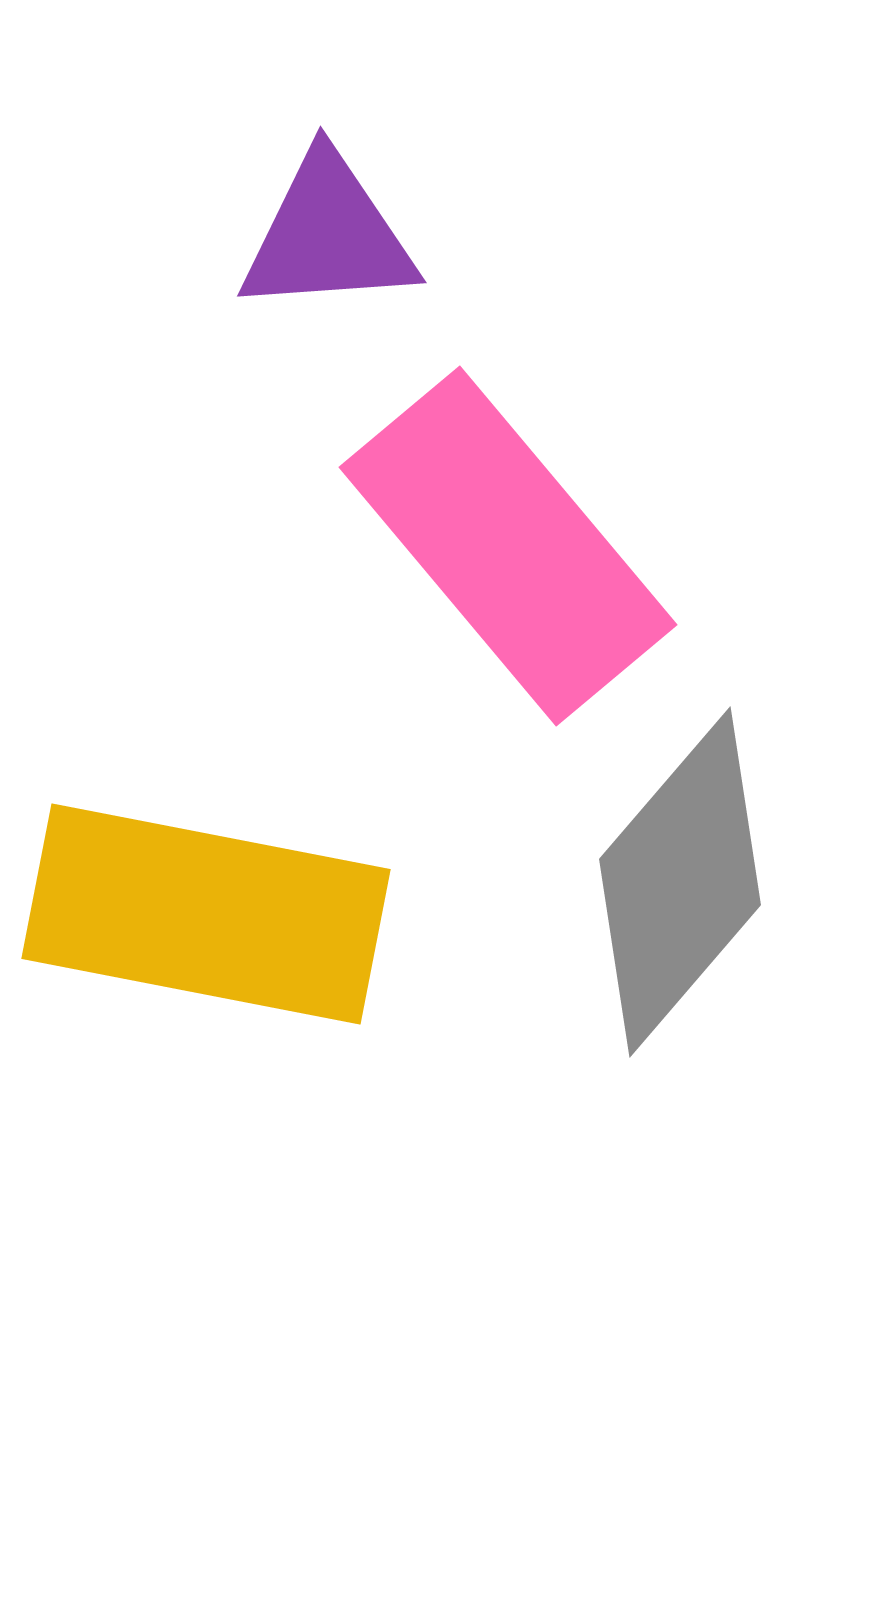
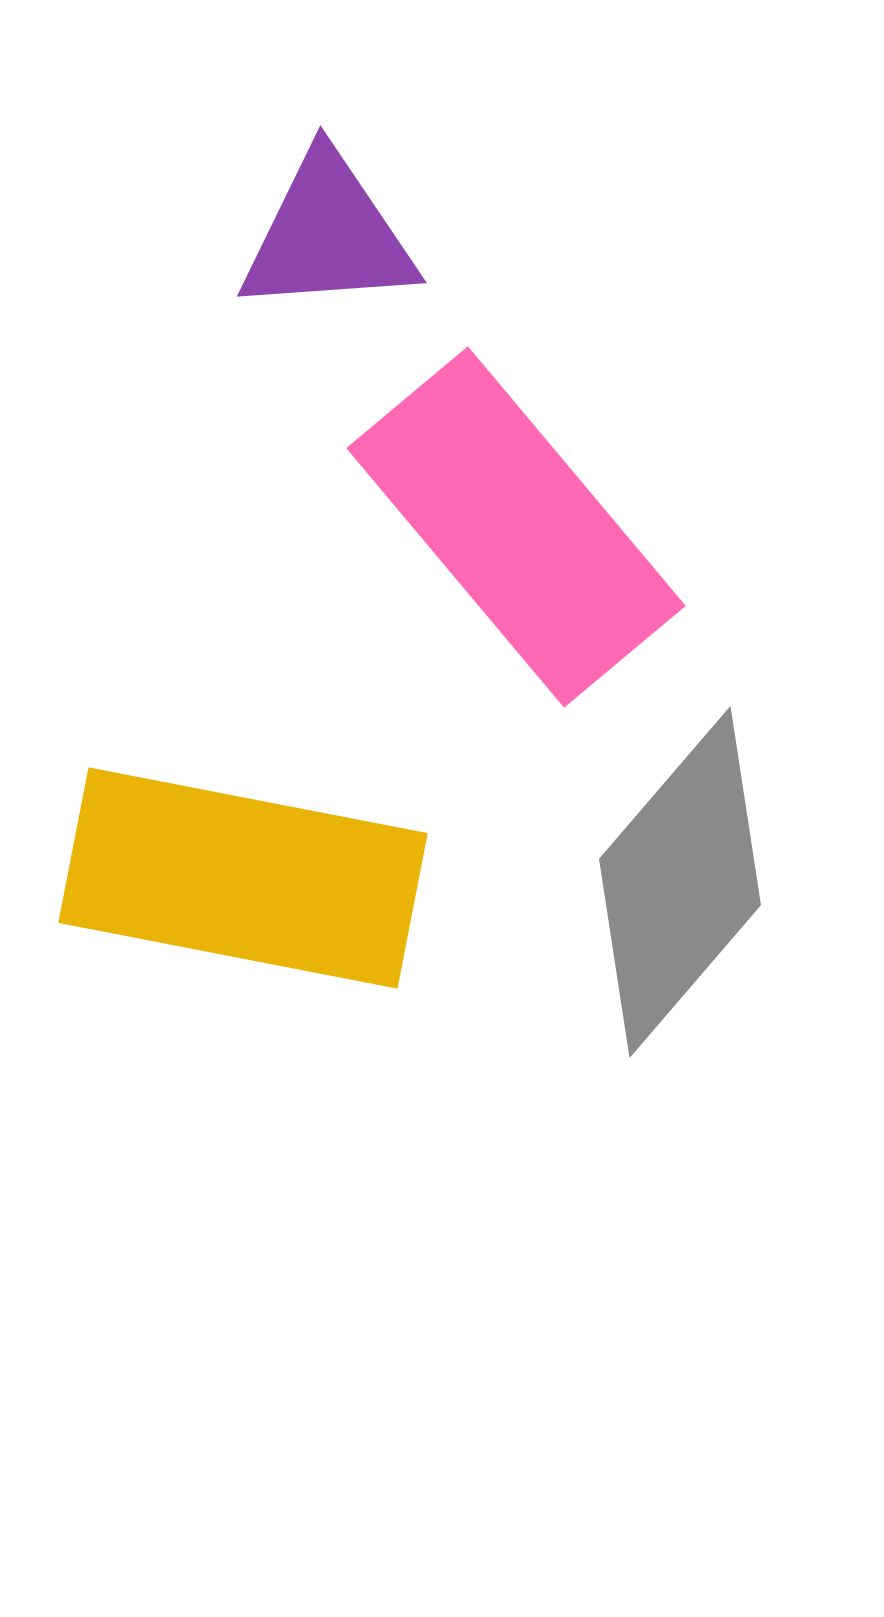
pink rectangle: moved 8 px right, 19 px up
yellow rectangle: moved 37 px right, 36 px up
